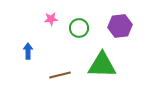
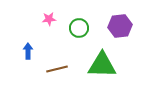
pink star: moved 2 px left
brown line: moved 3 px left, 6 px up
